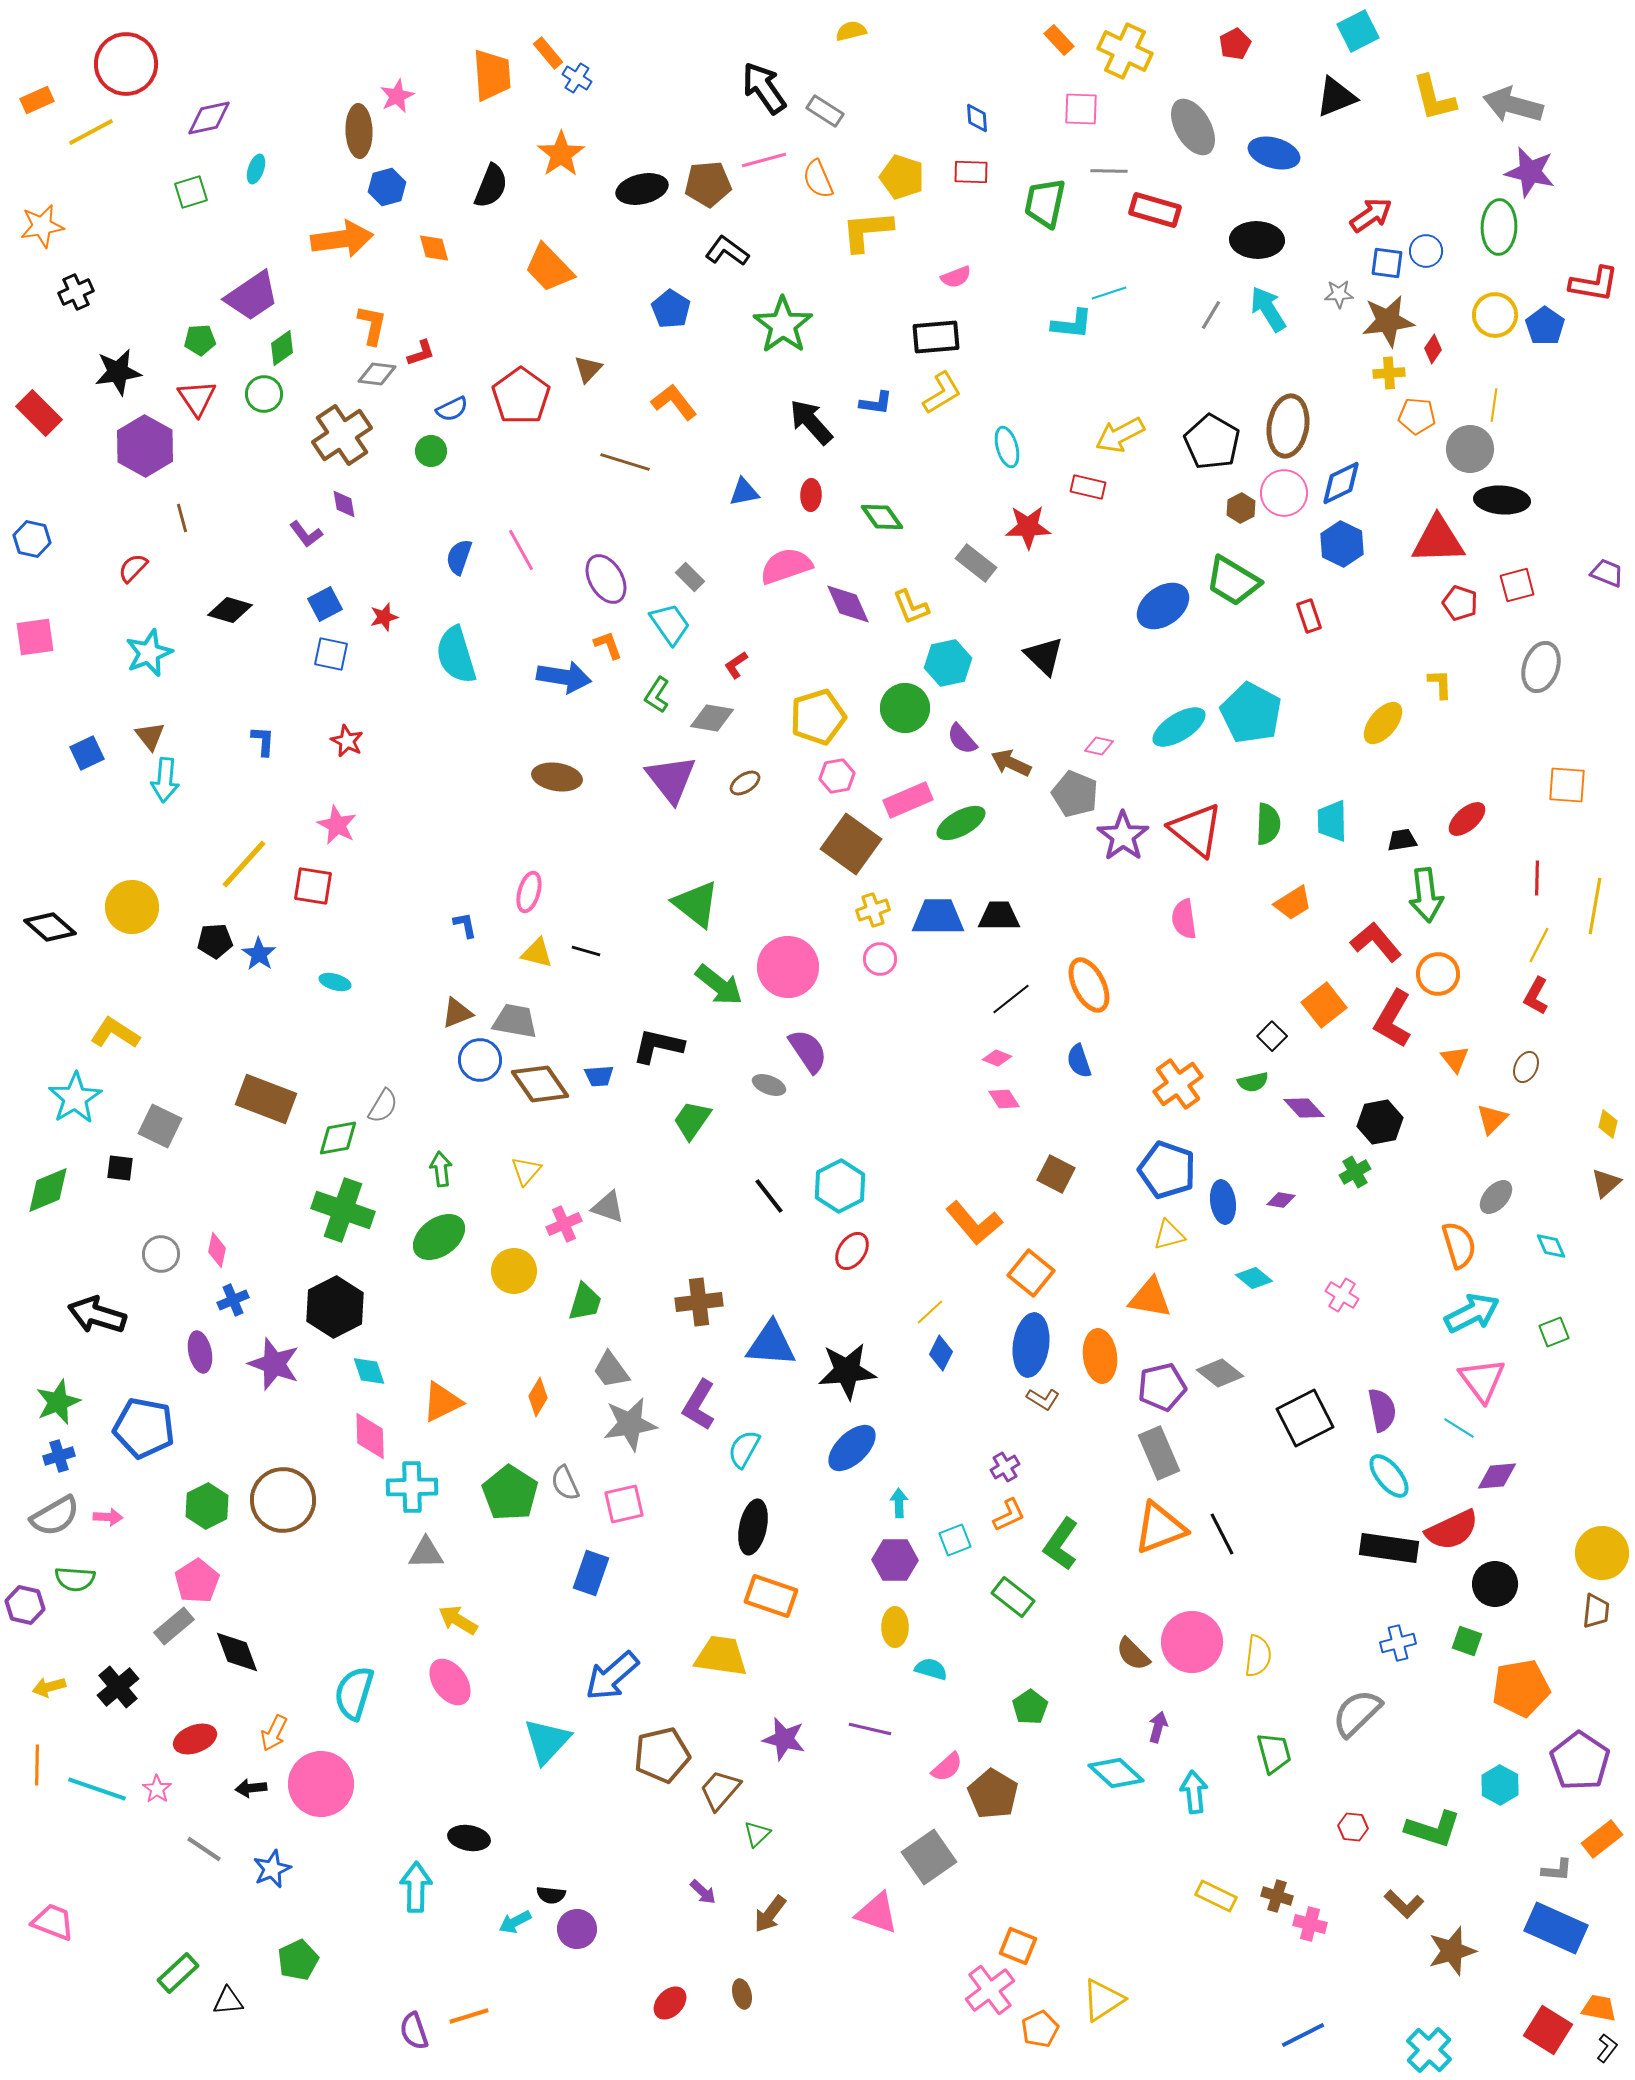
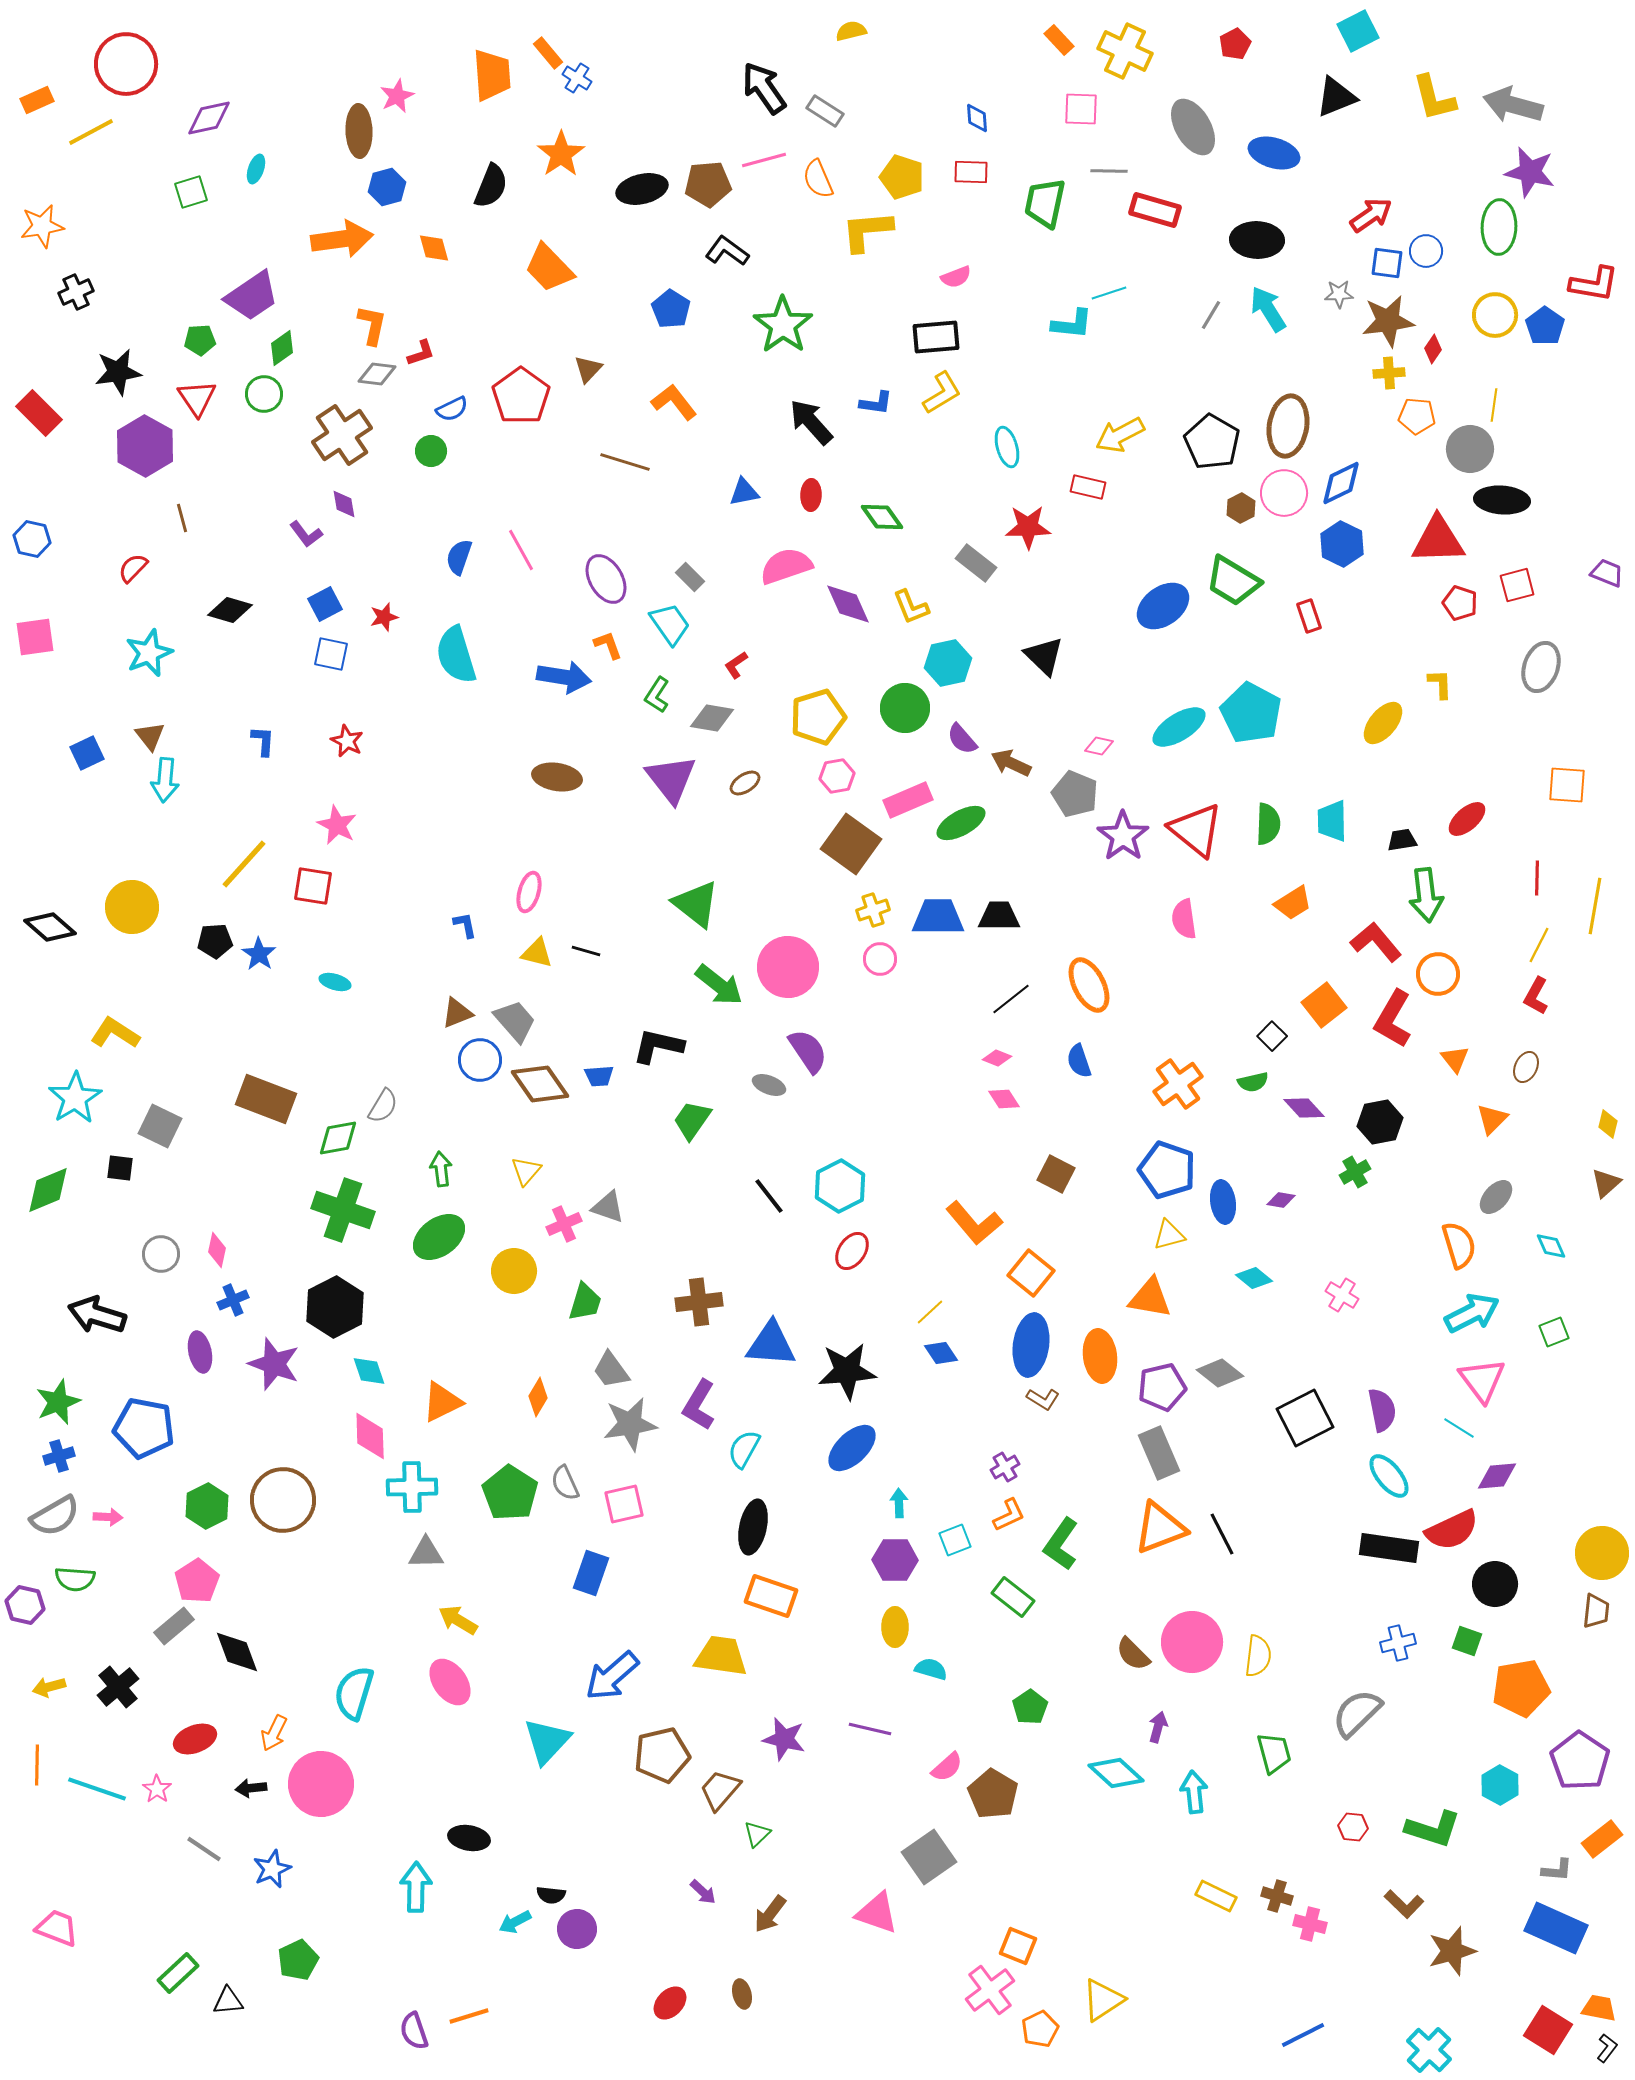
gray trapezoid at (515, 1021): rotated 39 degrees clockwise
blue diamond at (941, 1353): rotated 60 degrees counterclockwise
pink trapezoid at (53, 1922): moved 4 px right, 6 px down
